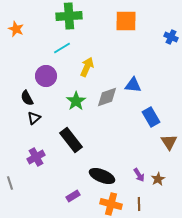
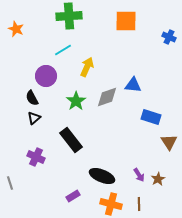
blue cross: moved 2 px left
cyan line: moved 1 px right, 2 px down
black semicircle: moved 5 px right
blue rectangle: rotated 42 degrees counterclockwise
purple cross: rotated 36 degrees counterclockwise
